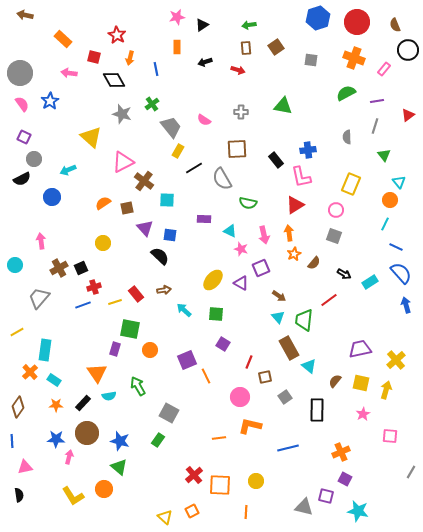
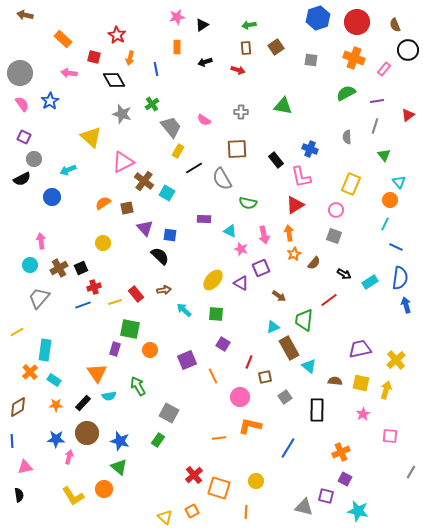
blue cross at (308, 150): moved 2 px right, 1 px up; rotated 28 degrees clockwise
cyan square at (167, 200): moved 7 px up; rotated 28 degrees clockwise
cyan circle at (15, 265): moved 15 px right
blue semicircle at (401, 273): moved 1 px left, 5 px down; rotated 50 degrees clockwise
cyan triangle at (278, 317): moved 5 px left, 10 px down; rotated 48 degrees clockwise
orange line at (206, 376): moved 7 px right
brown semicircle at (335, 381): rotated 56 degrees clockwise
brown diamond at (18, 407): rotated 25 degrees clockwise
blue line at (288, 448): rotated 45 degrees counterclockwise
orange square at (220, 485): moved 1 px left, 3 px down; rotated 15 degrees clockwise
